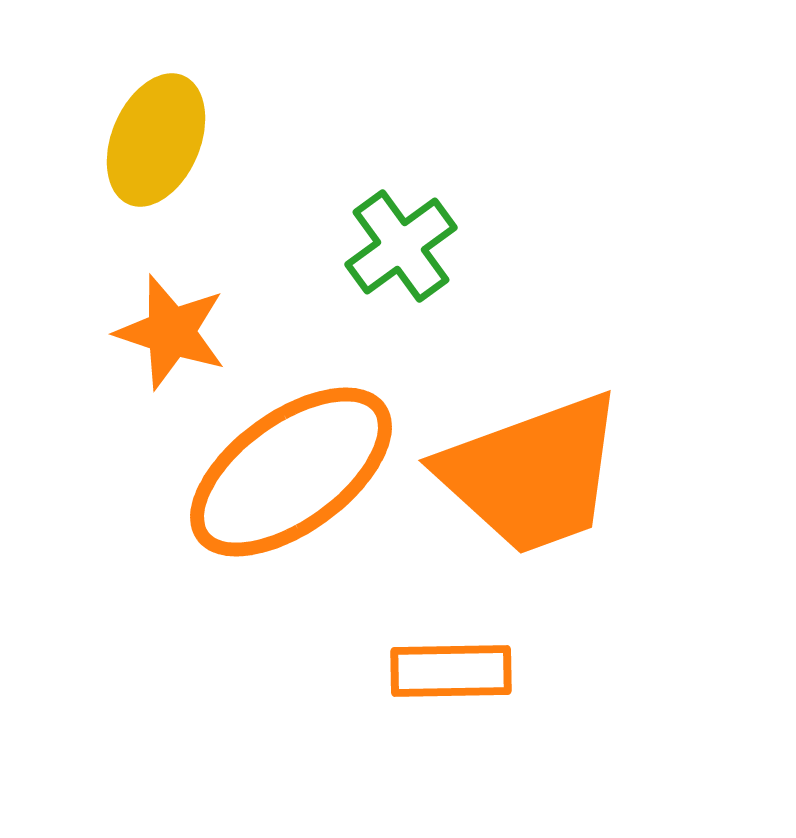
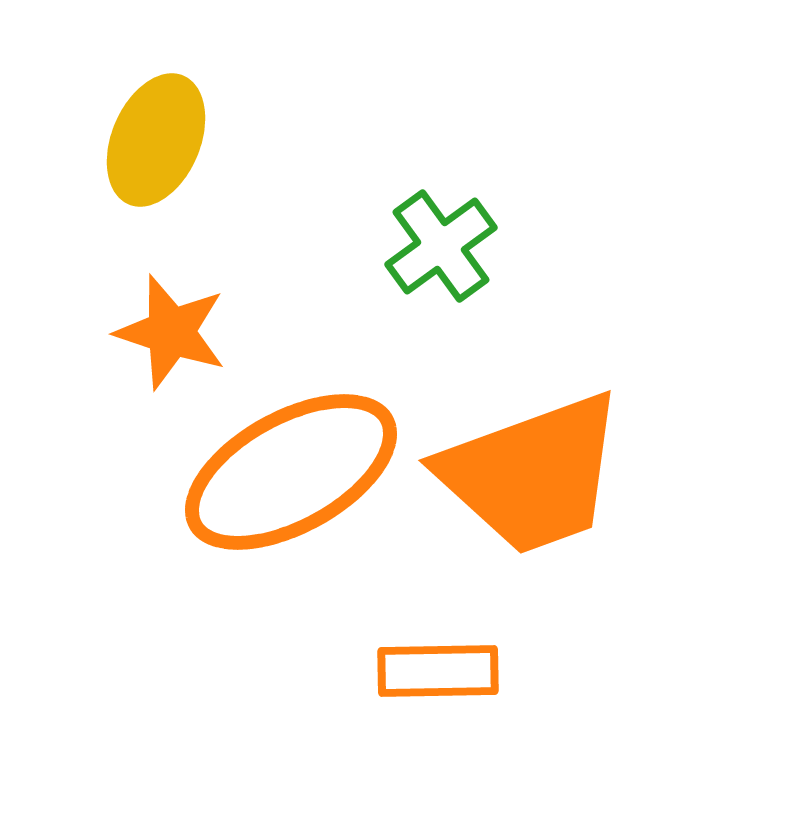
green cross: moved 40 px right
orange ellipse: rotated 7 degrees clockwise
orange rectangle: moved 13 px left
